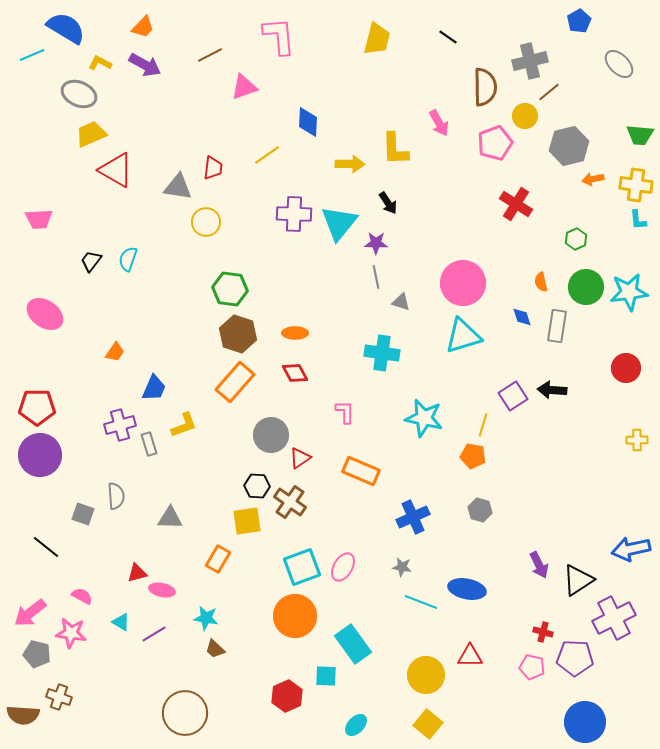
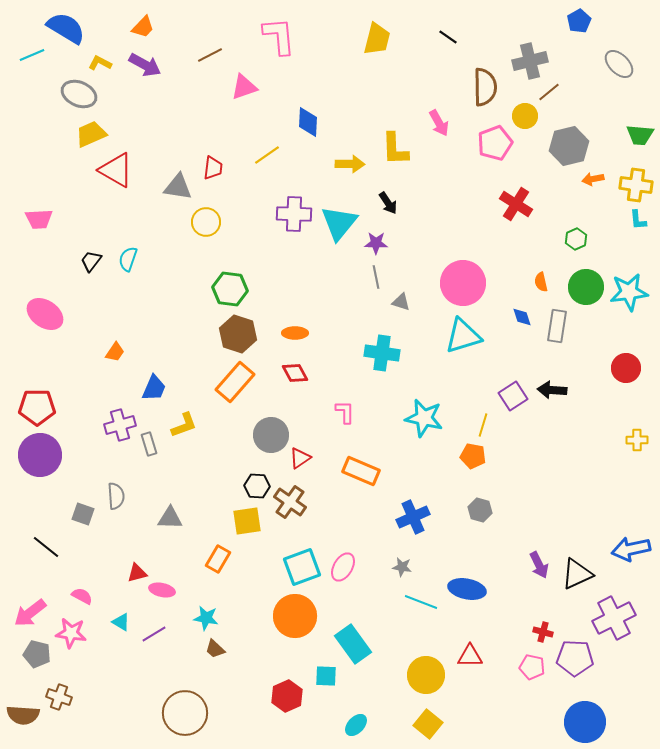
black triangle at (578, 580): moved 1 px left, 6 px up; rotated 8 degrees clockwise
